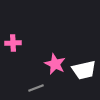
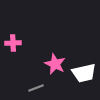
white trapezoid: moved 3 px down
